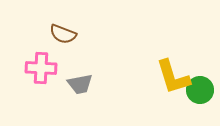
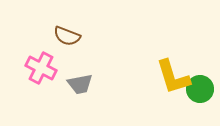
brown semicircle: moved 4 px right, 2 px down
pink cross: rotated 24 degrees clockwise
green circle: moved 1 px up
